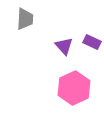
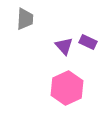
purple rectangle: moved 4 px left
pink hexagon: moved 7 px left
